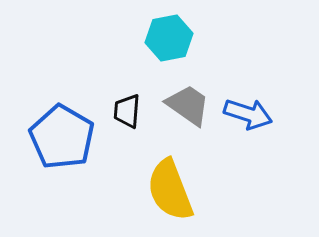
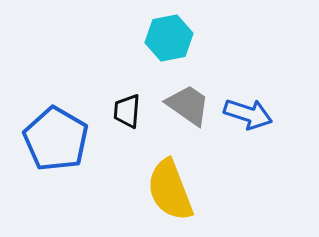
blue pentagon: moved 6 px left, 2 px down
